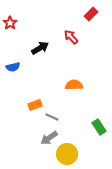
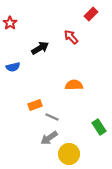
yellow circle: moved 2 px right
